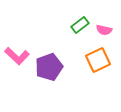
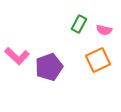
green rectangle: moved 1 px left, 1 px up; rotated 24 degrees counterclockwise
